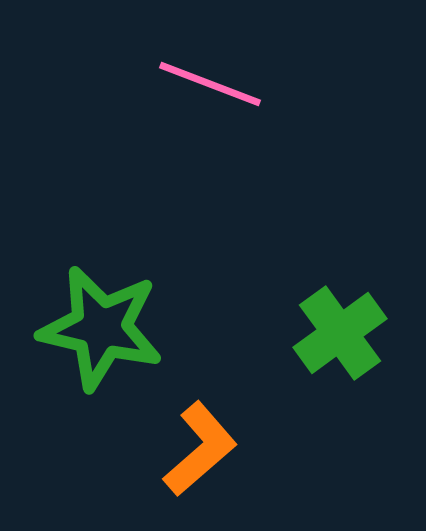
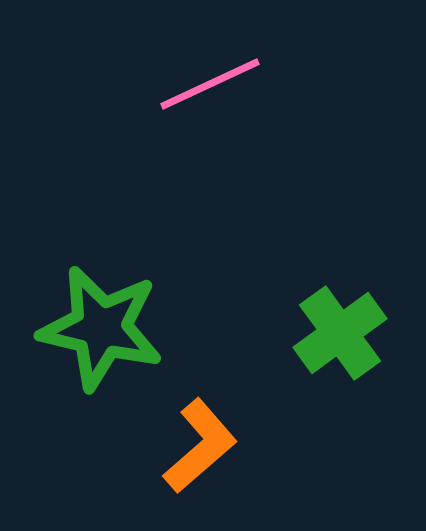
pink line: rotated 46 degrees counterclockwise
orange L-shape: moved 3 px up
